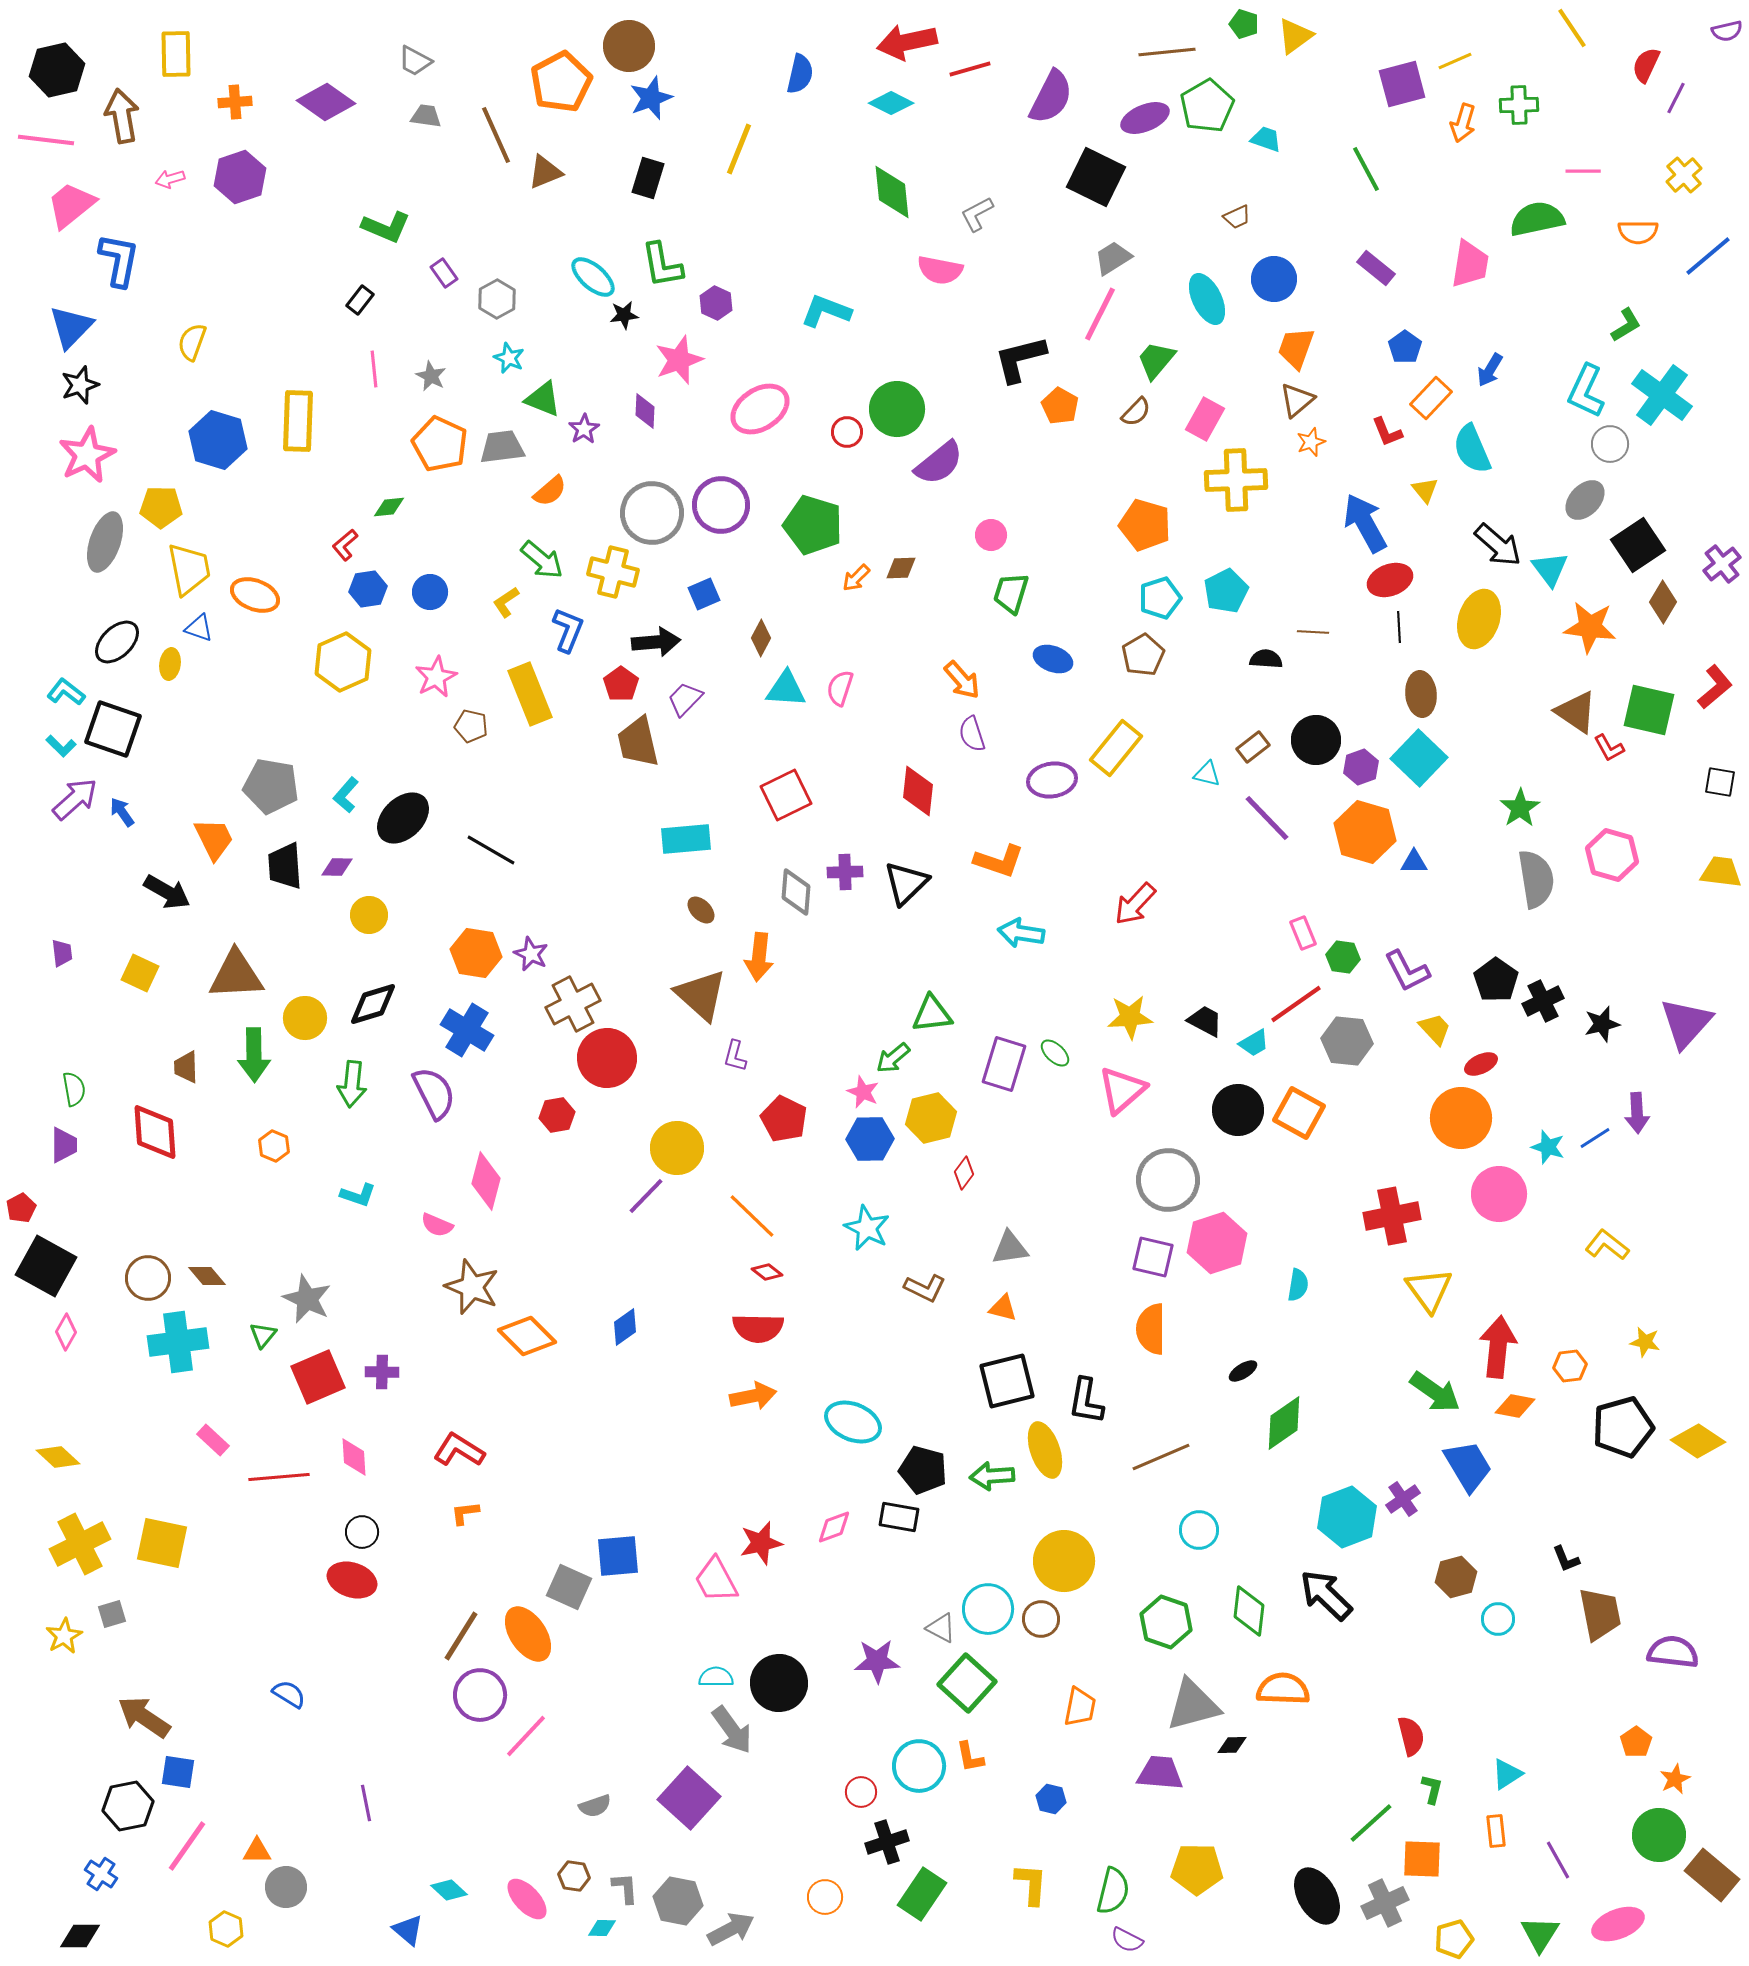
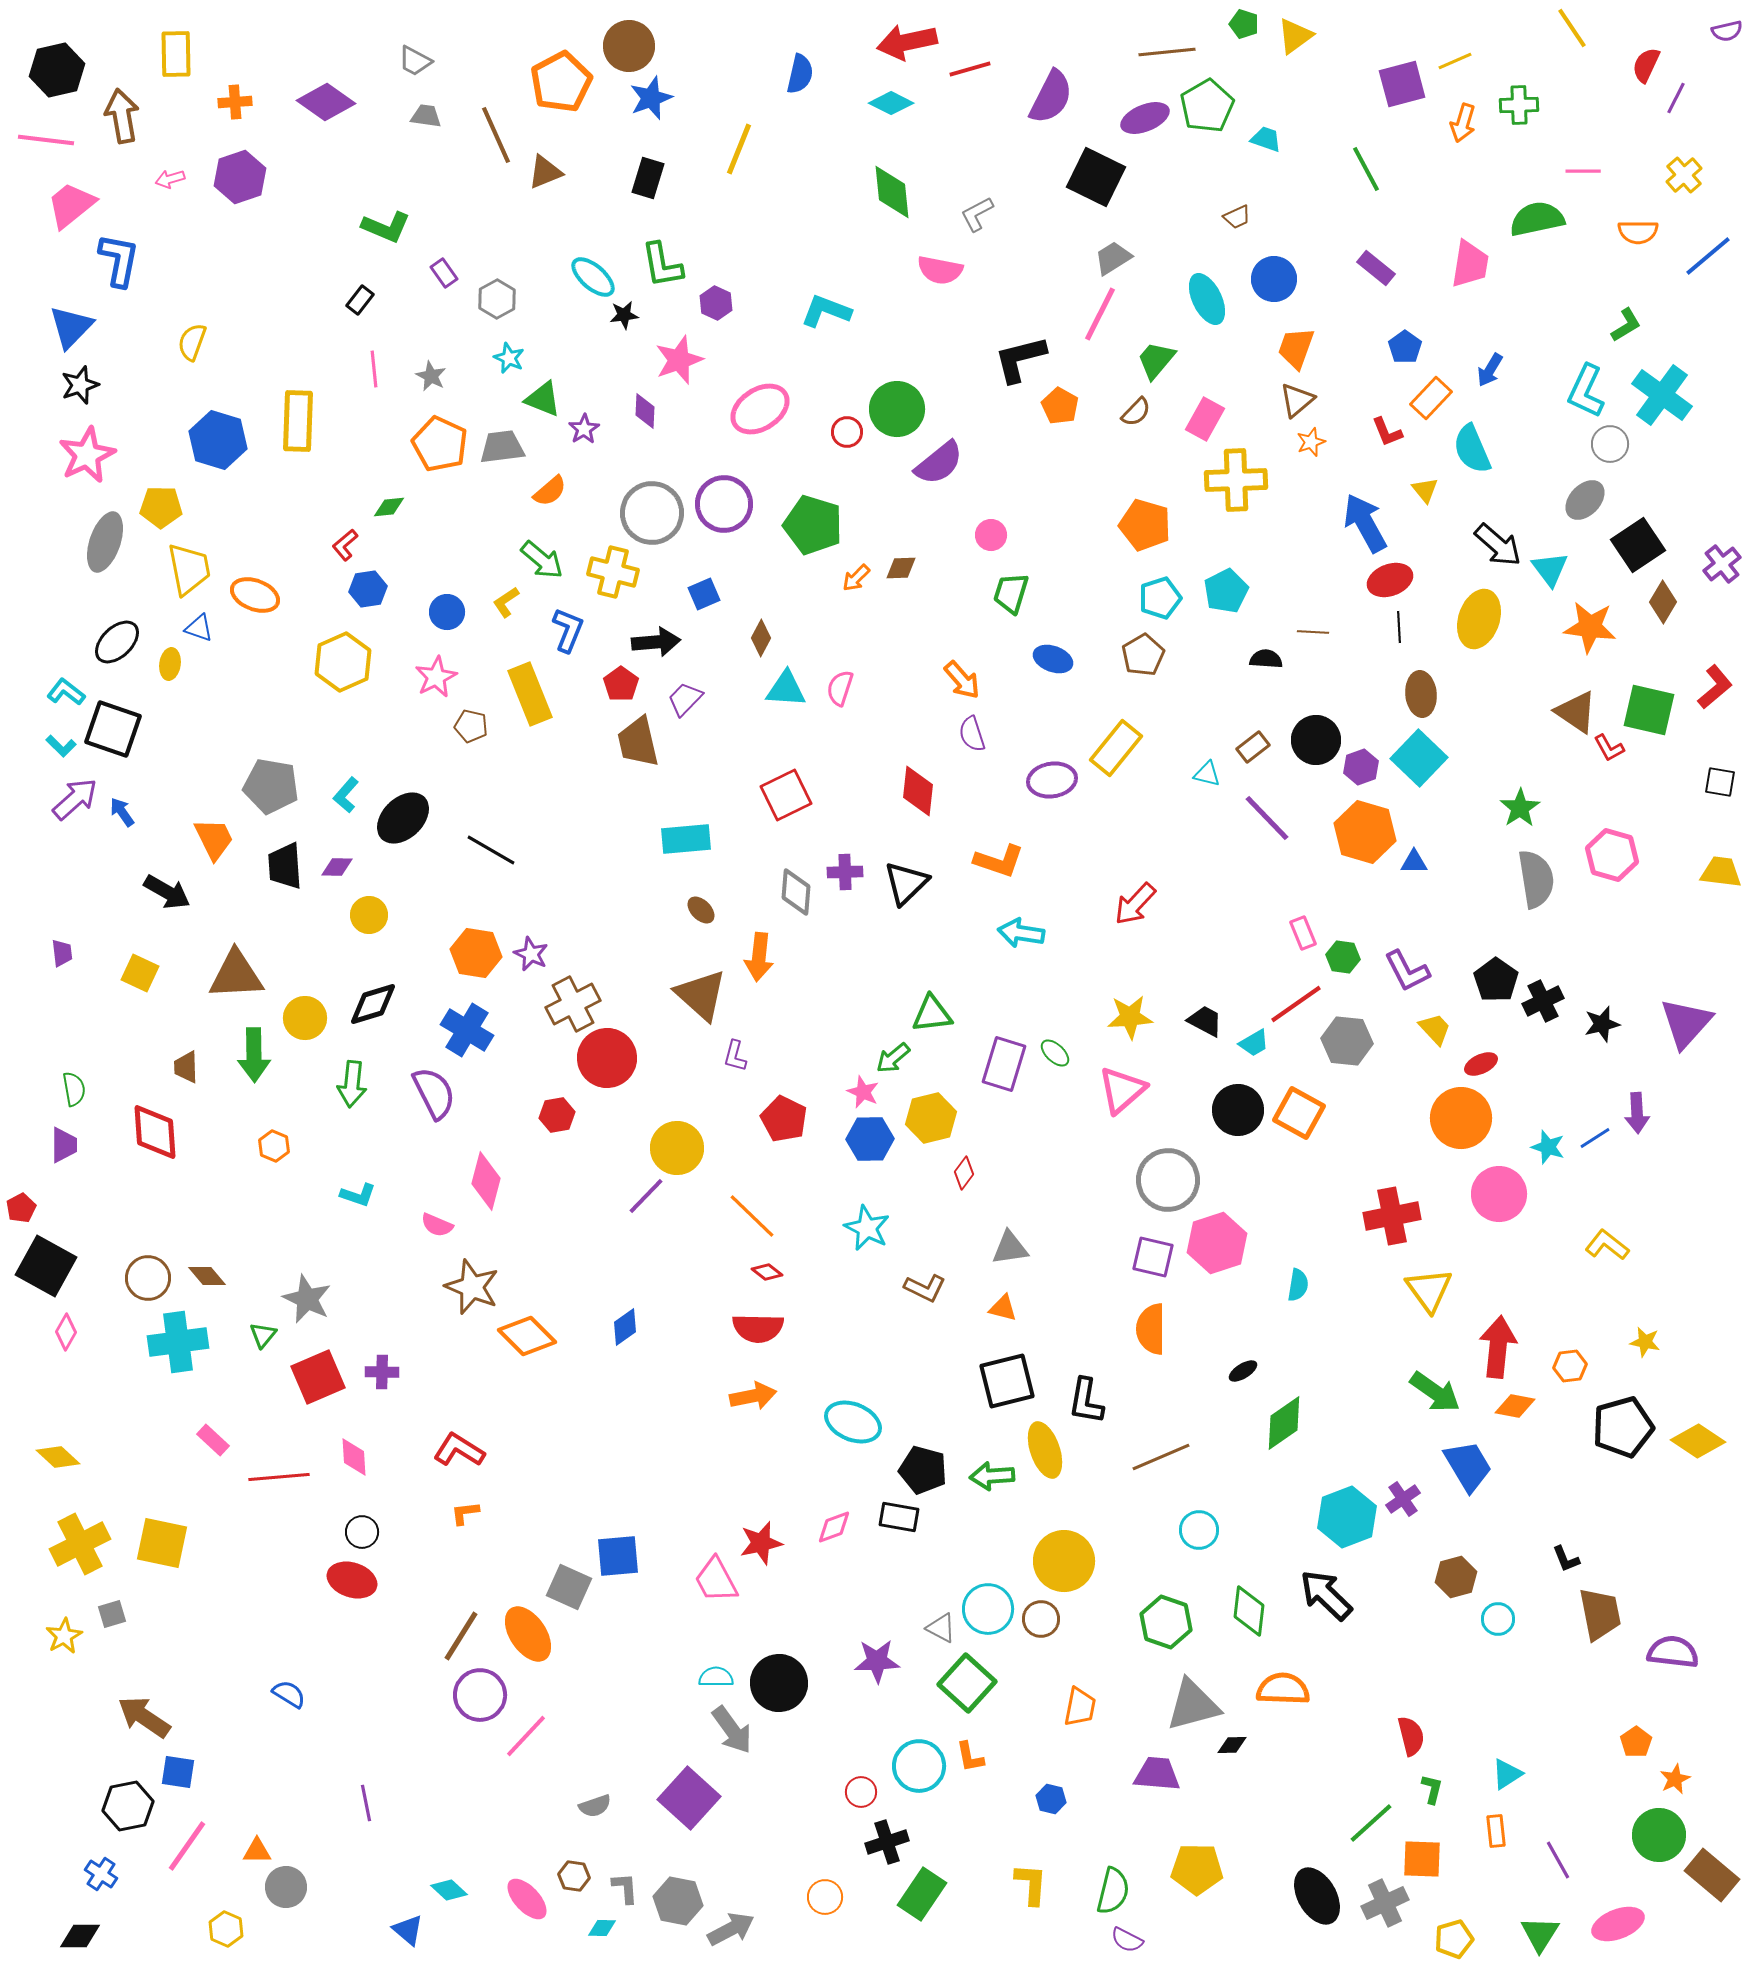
purple circle at (721, 505): moved 3 px right, 1 px up
blue circle at (430, 592): moved 17 px right, 20 px down
purple trapezoid at (1160, 1773): moved 3 px left, 1 px down
